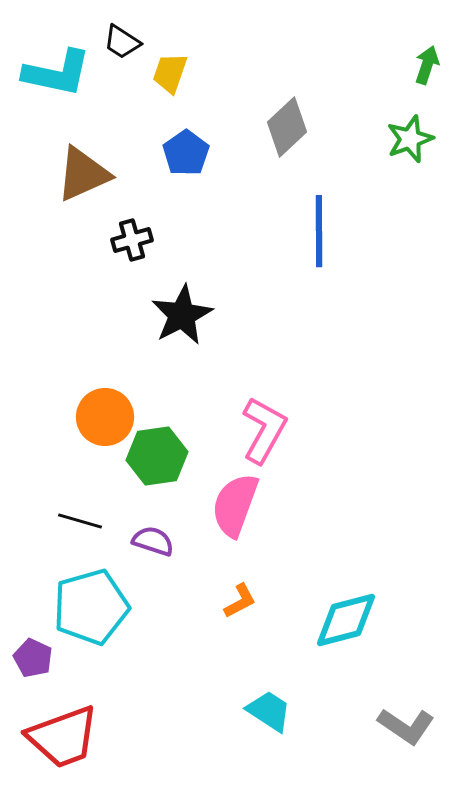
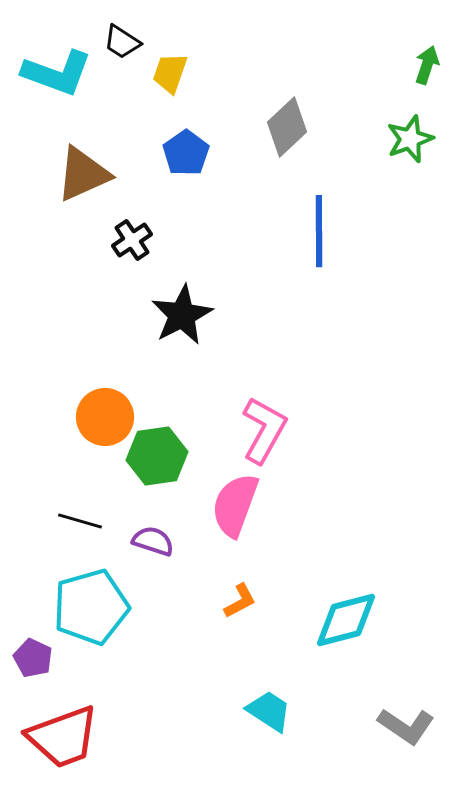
cyan L-shape: rotated 8 degrees clockwise
black cross: rotated 18 degrees counterclockwise
